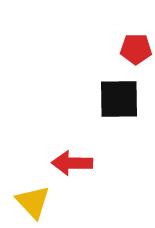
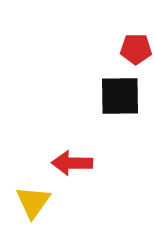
black square: moved 1 px right, 3 px up
yellow triangle: rotated 18 degrees clockwise
